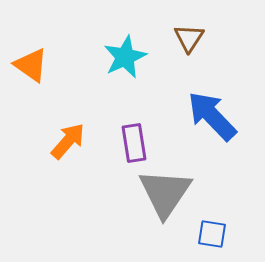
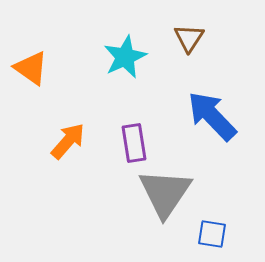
orange triangle: moved 3 px down
